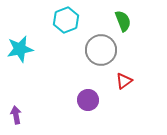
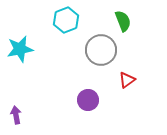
red triangle: moved 3 px right, 1 px up
